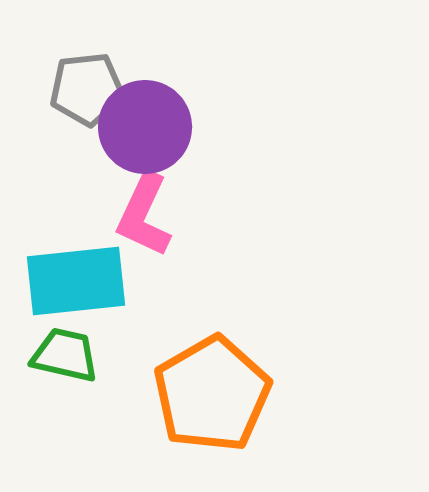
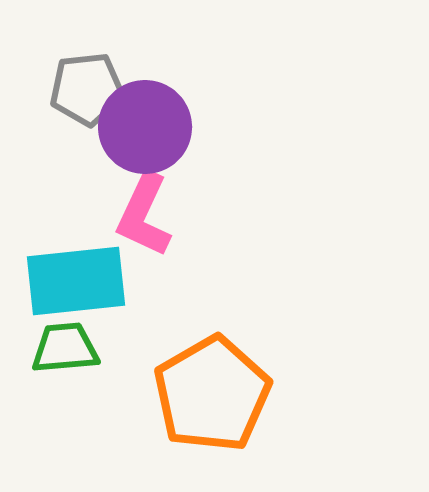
green trapezoid: moved 7 px up; rotated 18 degrees counterclockwise
